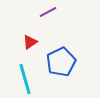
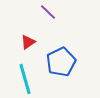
purple line: rotated 72 degrees clockwise
red triangle: moved 2 px left
